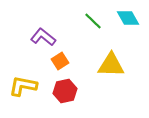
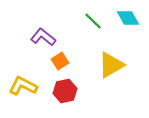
yellow triangle: rotated 32 degrees counterclockwise
yellow L-shape: rotated 16 degrees clockwise
